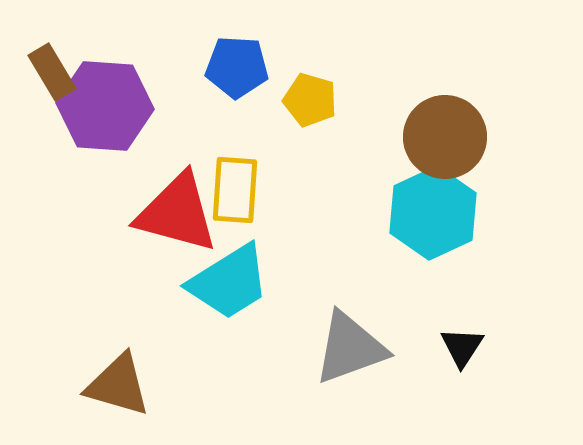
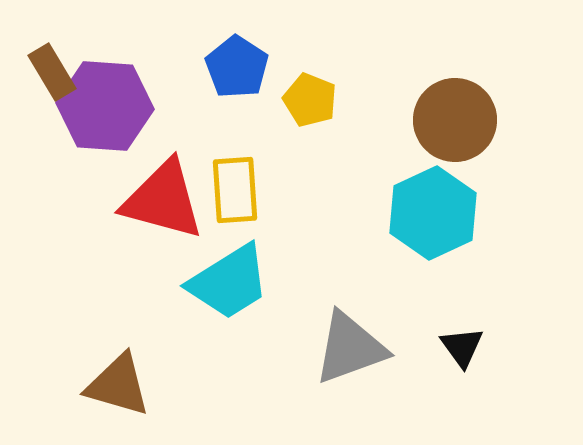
blue pentagon: rotated 30 degrees clockwise
yellow pentagon: rotated 6 degrees clockwise
brown circle: moved 10 px right, 17 px up
yellow rectangle: rotated 8 degrees counterclockwise
red triangle: moved 14 px left, 13 px up
black triangle: rotated 9 degrees counterclockwise
